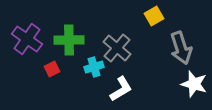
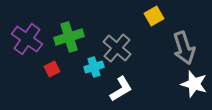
green cross: moved 3 px up; rotated 16 degrees counterclockwise
gray arrow: moved 3 px right
